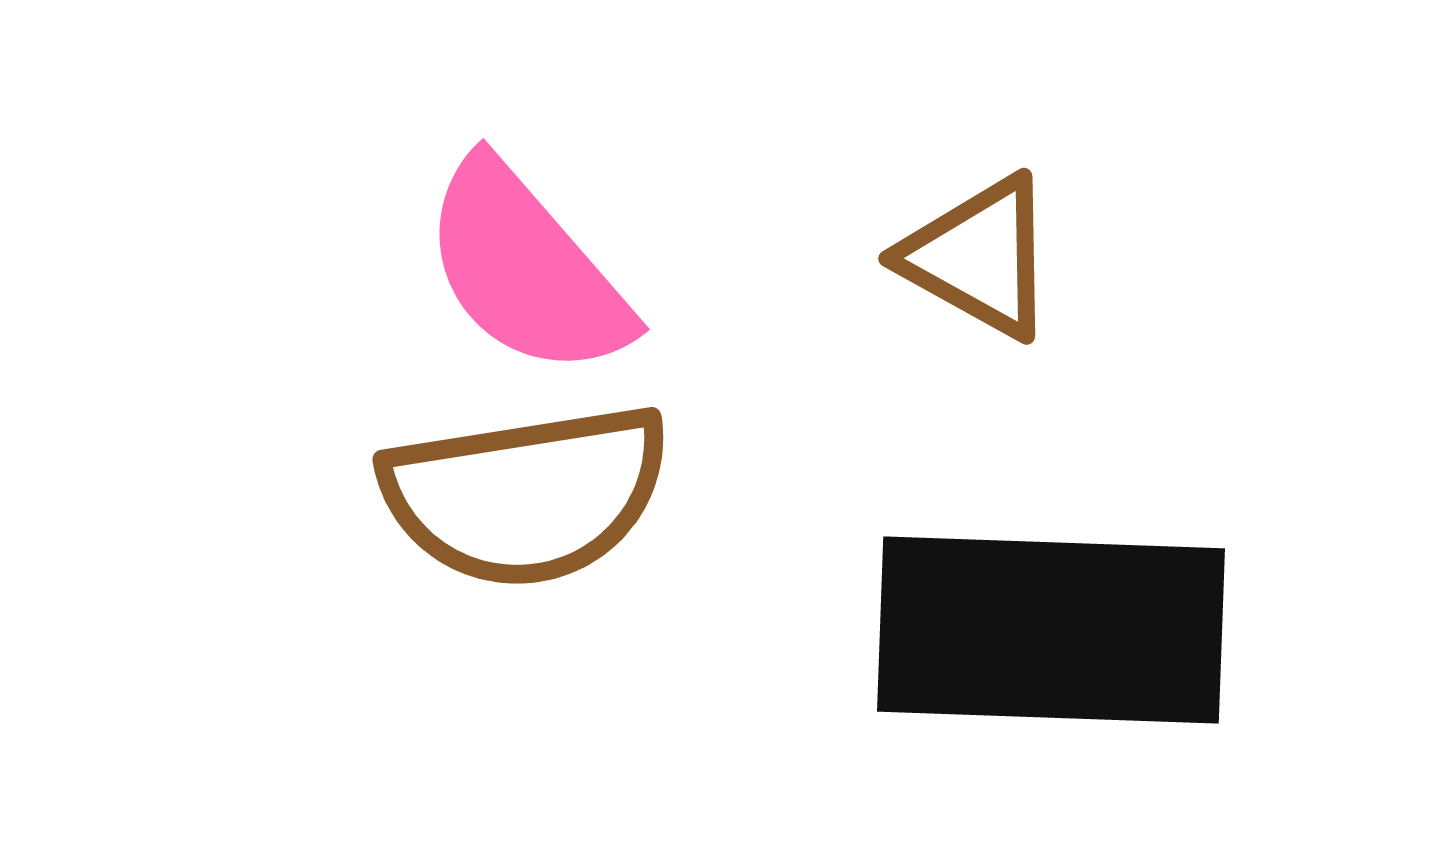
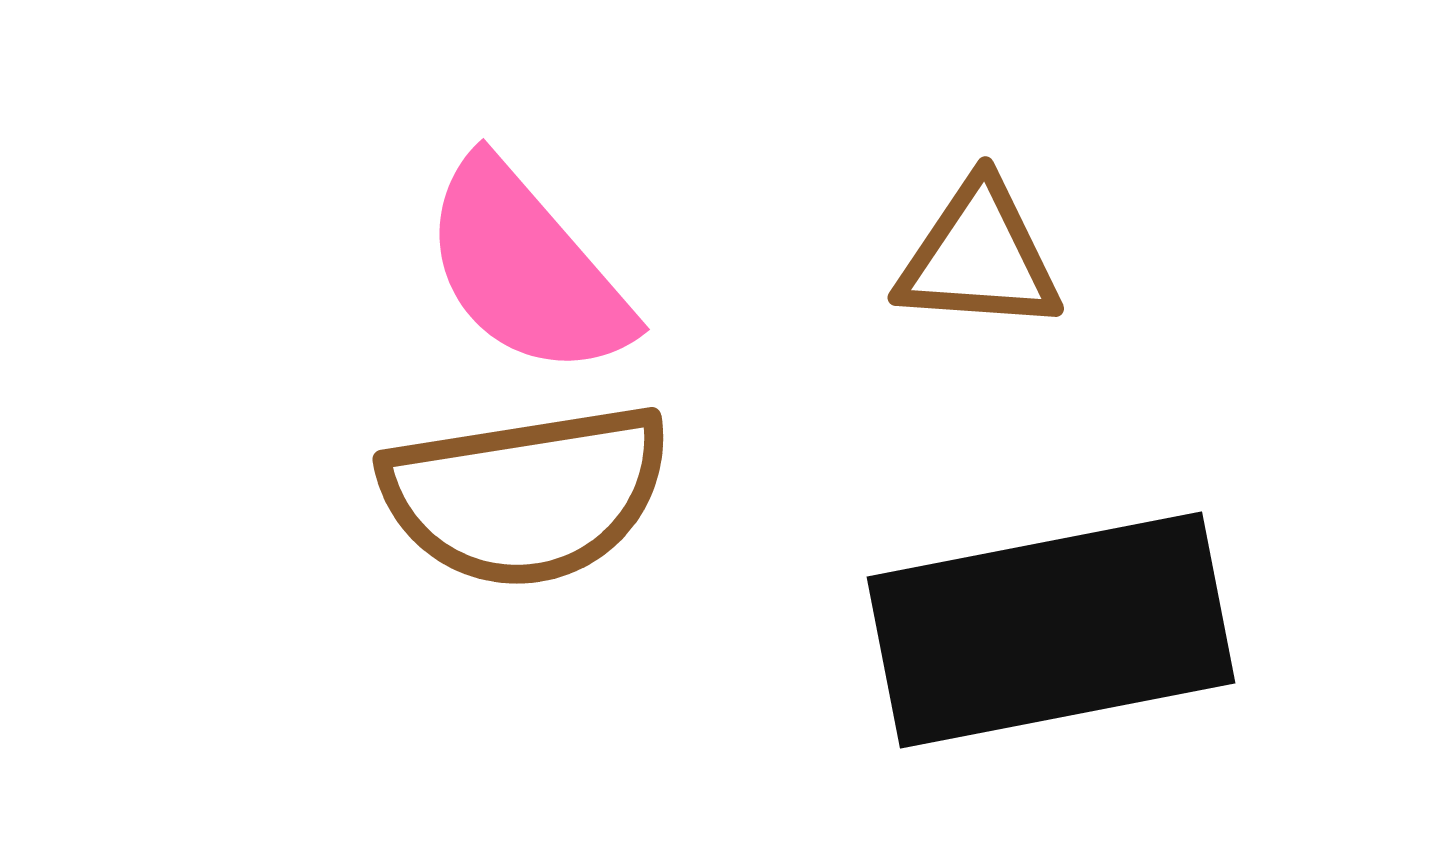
brown triangle: rotated 25 degrees counterclockwise
black rectangle: rotated 13 degrees counterclockwise
